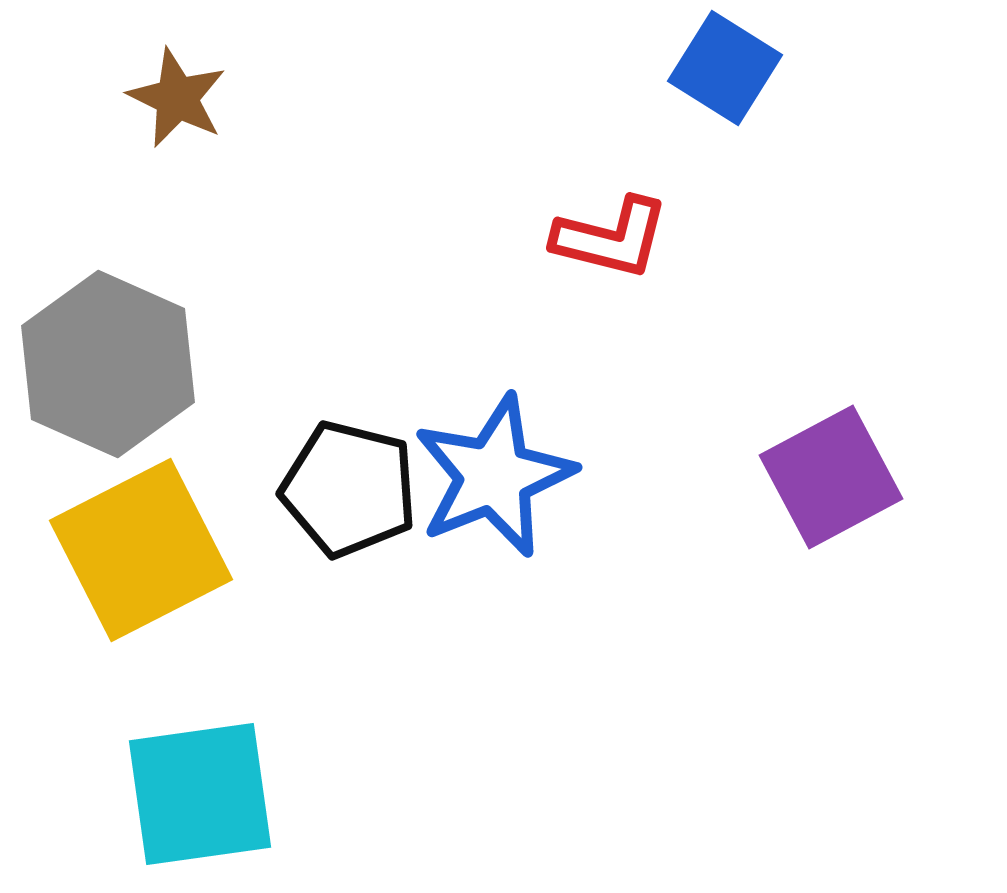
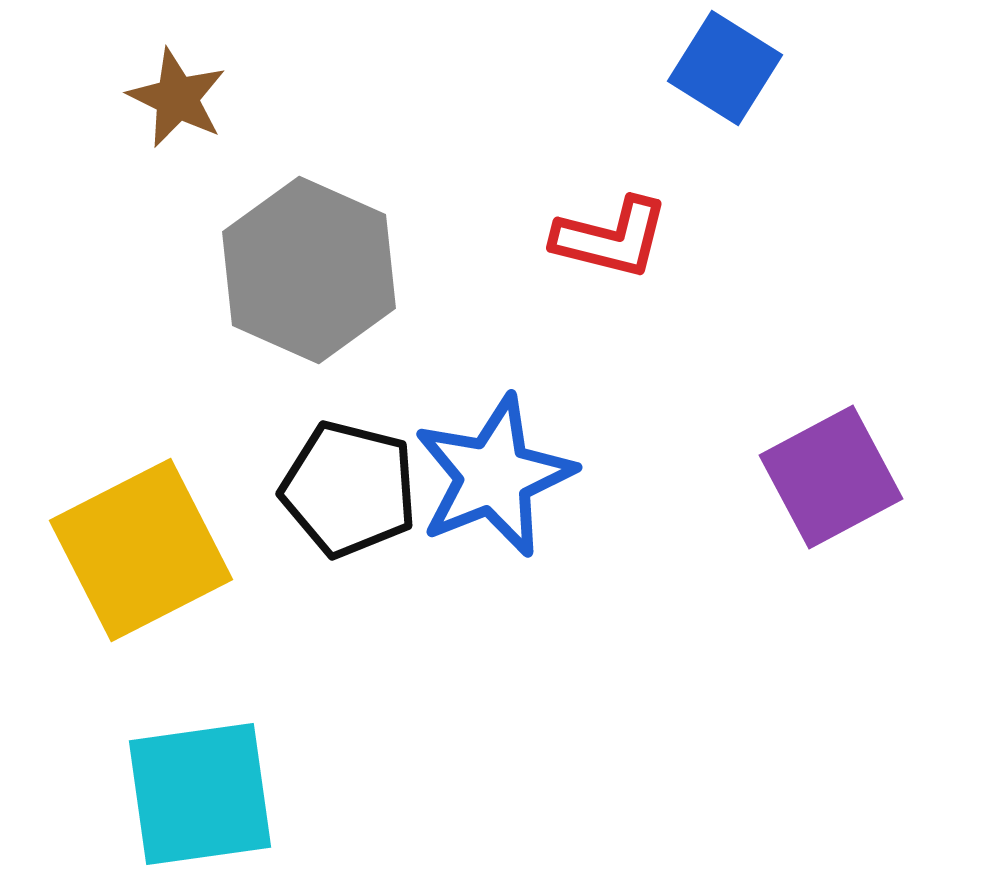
gray hexagon: moved 201 px right, 94 px up
